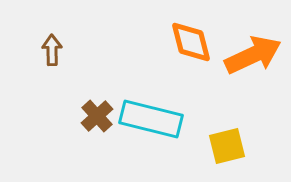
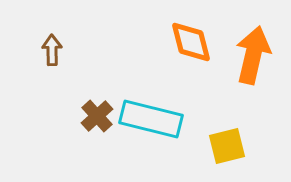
orange arrow: rotated 52 degrees counterclockwise
